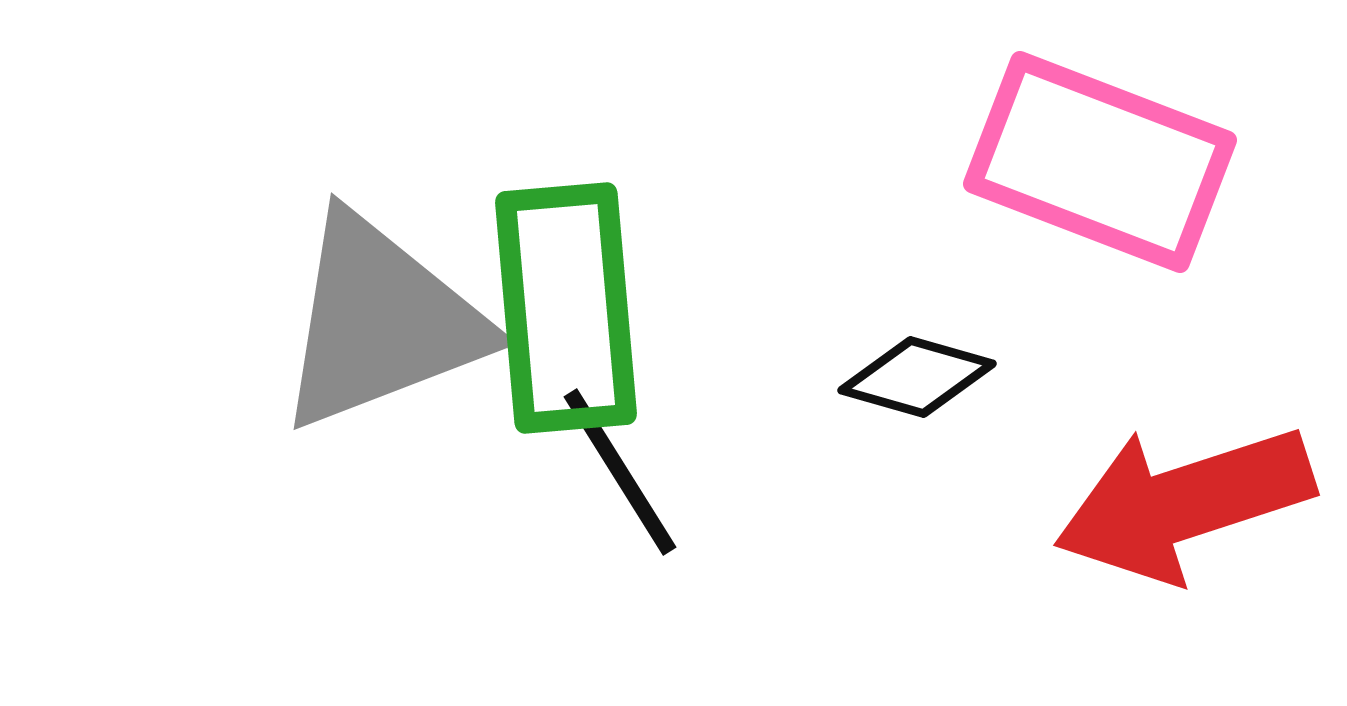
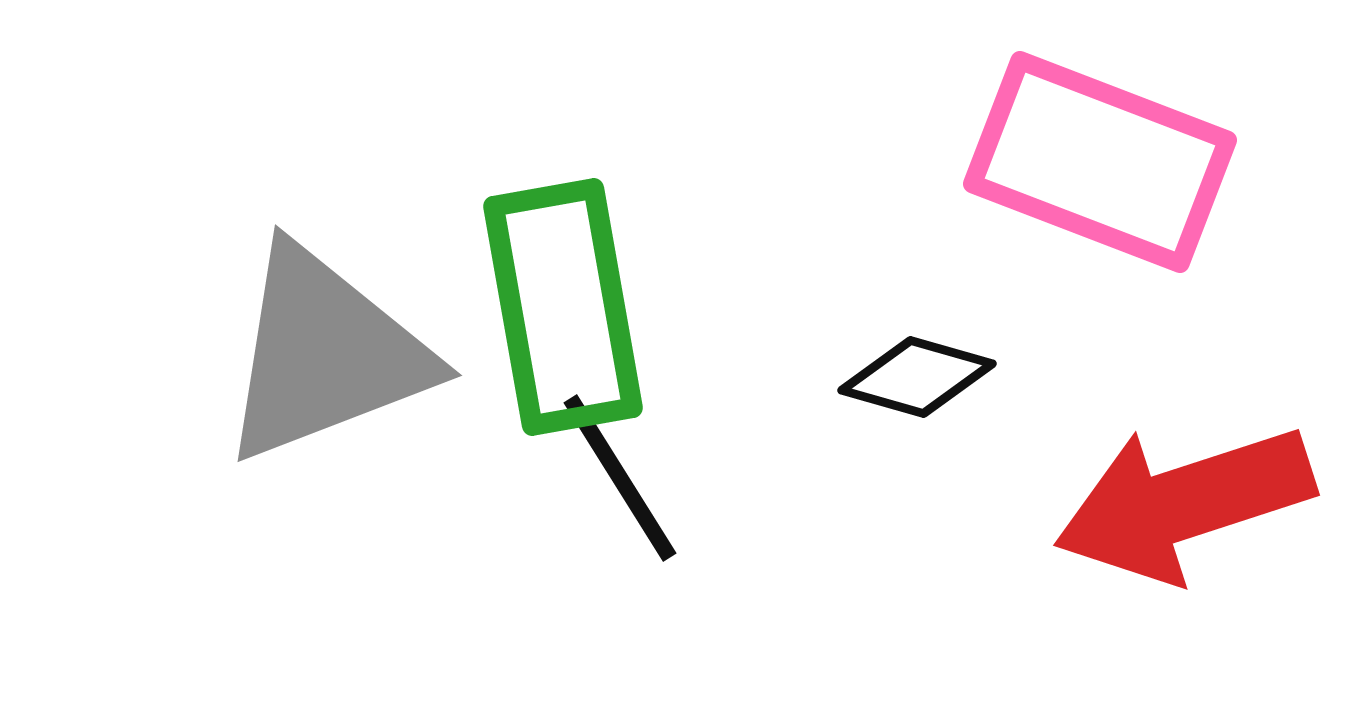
green rectangle: moved 3 px left, 1 px up; rotated 5 degrees counterclockwise
gray triangle: moved 56 px left, 32 px down
black line: moved 6 px down
